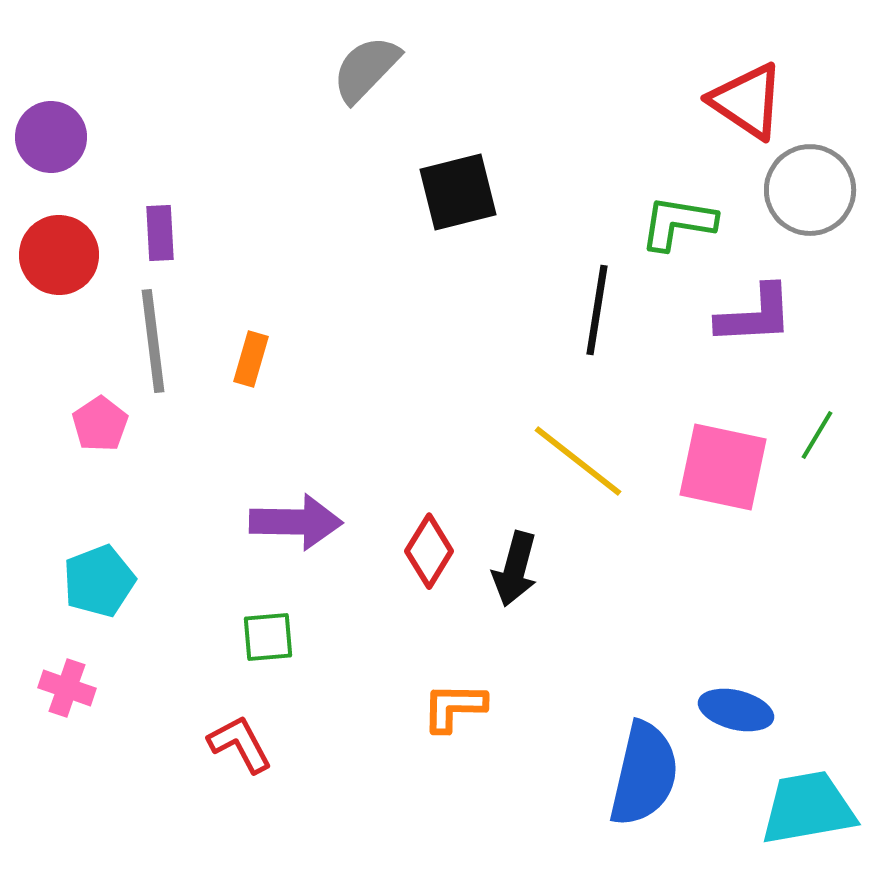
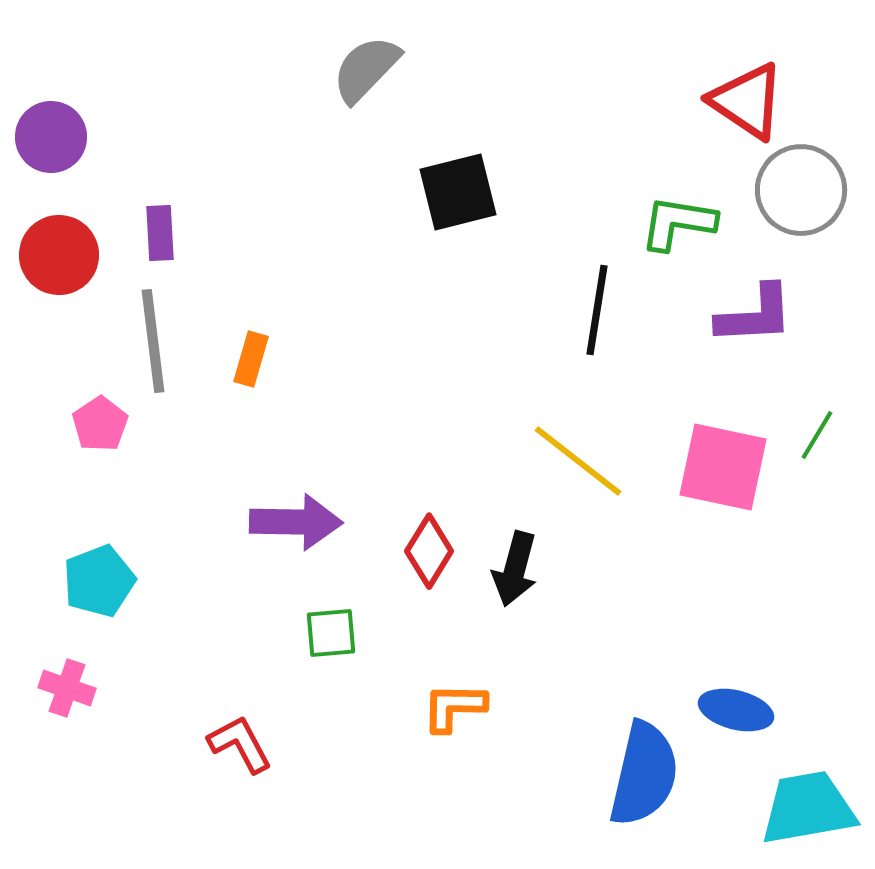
gray circle: moved 9 px left
green square: moved 63 px right, 4 px up
